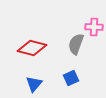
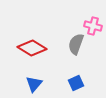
pink cross: moved 1 px left, 1 px up; rotated 12 degrees clockwise
red diamond: rotated 16 degrees clockwise
blue square: moved 5 px right, 5 px down
